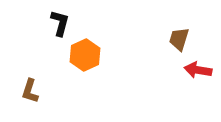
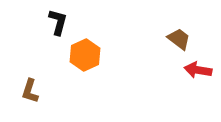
black L-shape: moved 2 px left, 1 px up
brown trapezoid: rotated 110 degrees clockwise
